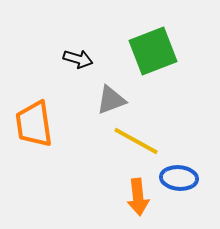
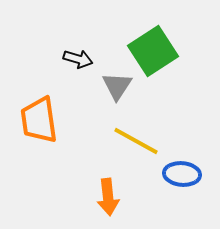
green square: rotated 12 degrees counterclockwise
gray triangle: moved 6 px right, 14 px up; rotated 36 degrees counterclockwise
orange trapezoid: moved 5 px right, 4 px up
blue ellipse: moved 3 px right, 4 px up
orange arrow: moved 30 px left
